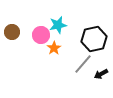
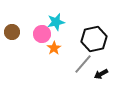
cyan star: moved 2 px left, 3 px up
pink circle: moved 1 px right, 1 px up
